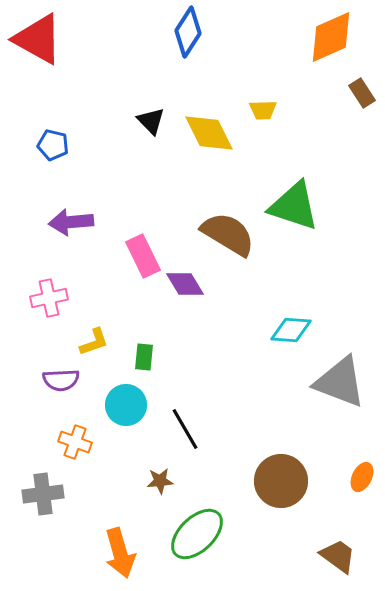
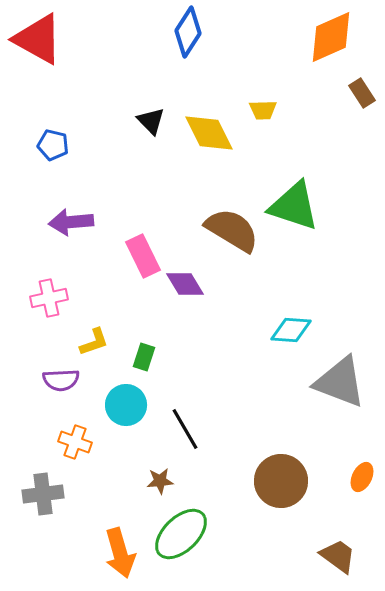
brown semicircle: moved 4 px right, 4 px up
green rectangle: rotated 12 degrees clockwise
green ellipse: moved 16 px left
